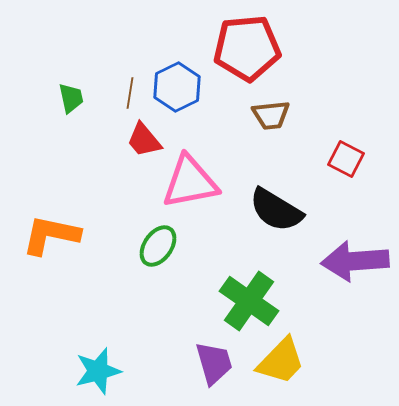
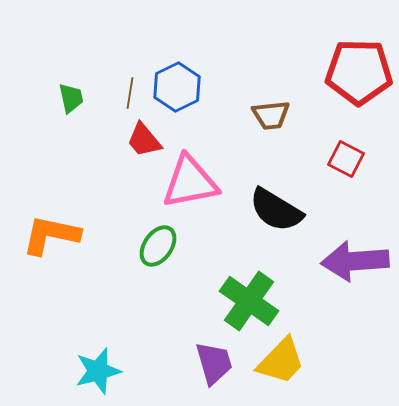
red pentagon: moved 112 px right, 24 px down; rotated 6 degrees clockwise
